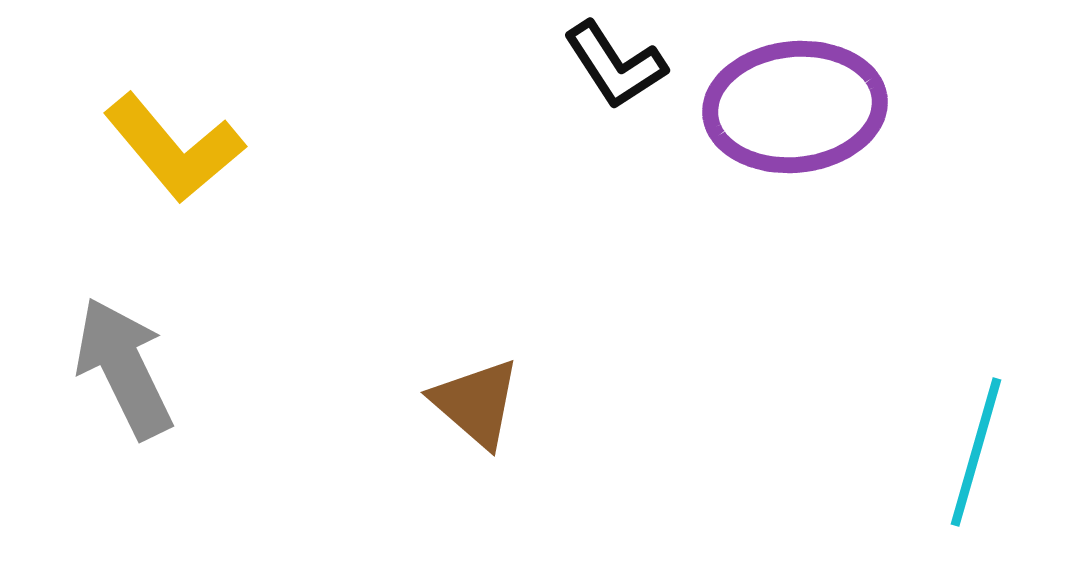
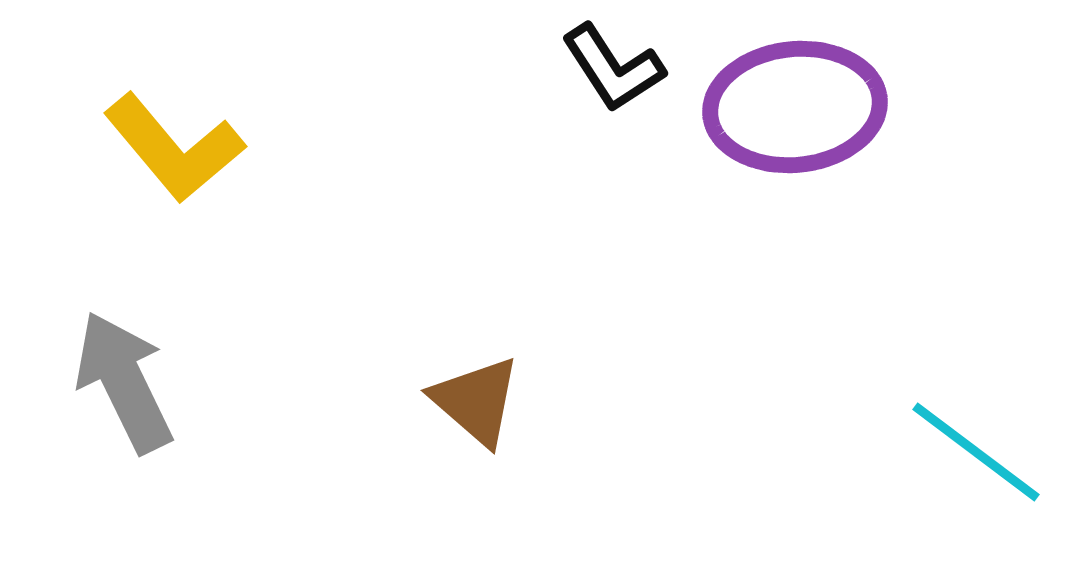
black L-shape: moved 2 px left, 3 px down
gray arrow: moved 14 px down
brown triangle: moved 2 px up
cyan line: rotated 69 degrees counterclockwise
